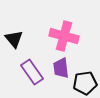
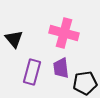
pink cross: moved 3 px up
purple rectangle: rotated 50 degrees clockwise
